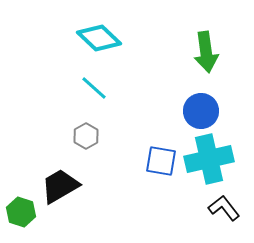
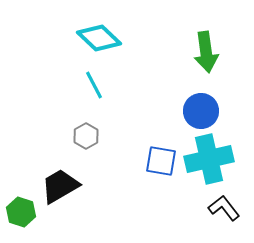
cyan line: moved 3 px up; rotated 20 degrees clockwise
